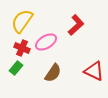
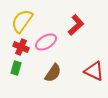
red cross: moved 1 px left, 1 px up
green rectangle: rotated 24 degrees counterclockwise
